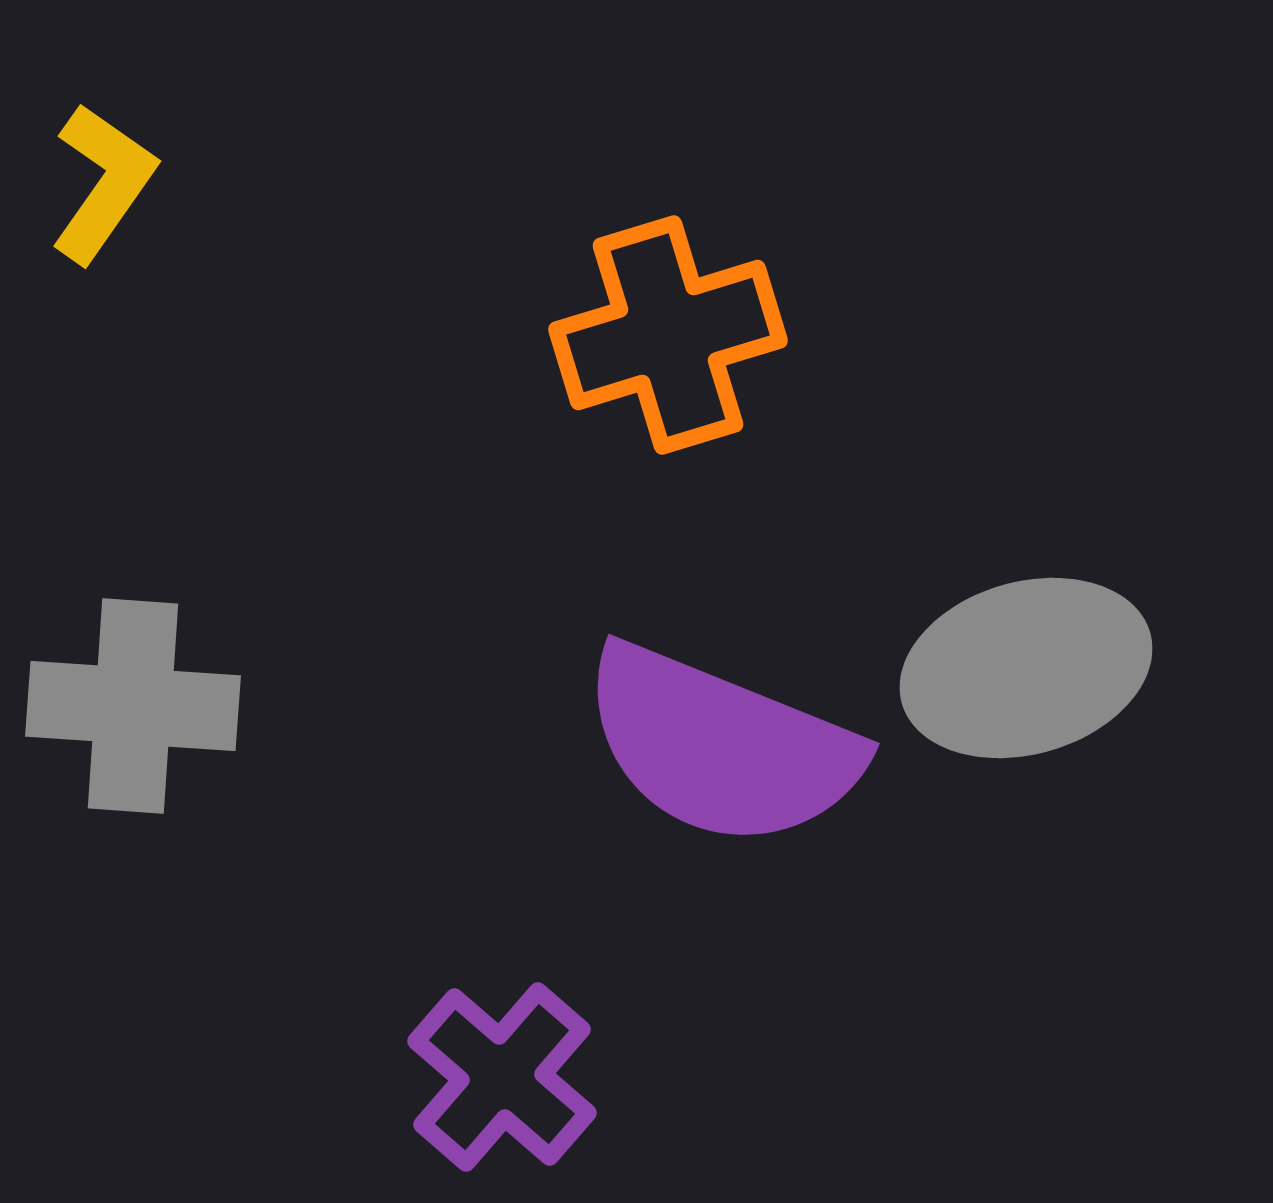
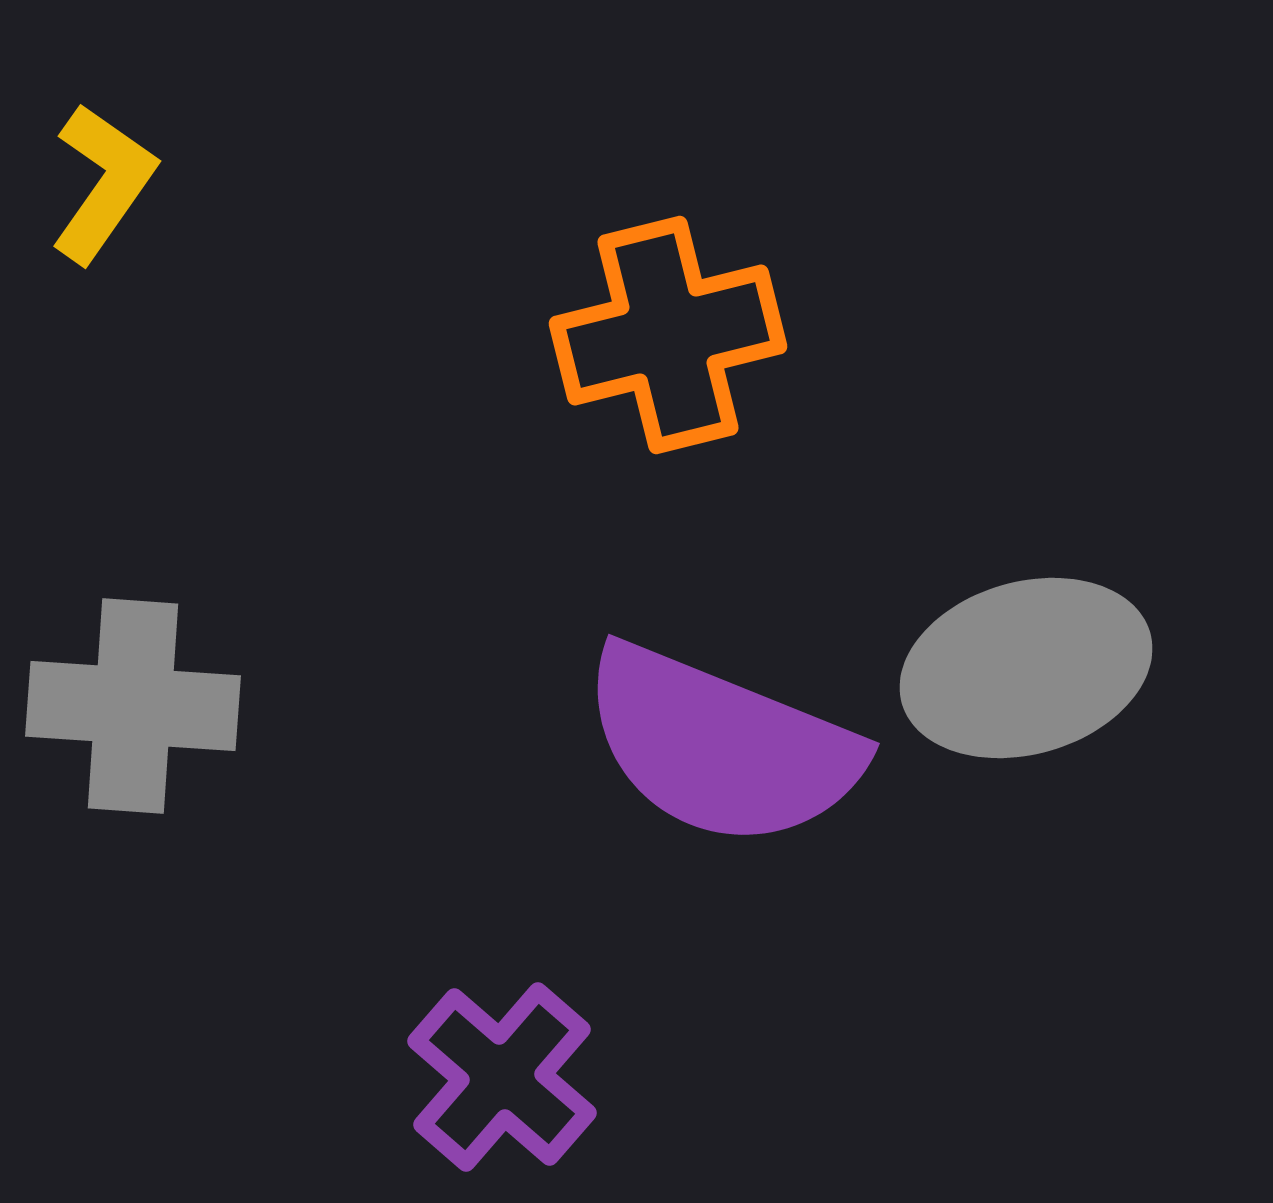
orange cross: rotated 3 degrees clockwise
